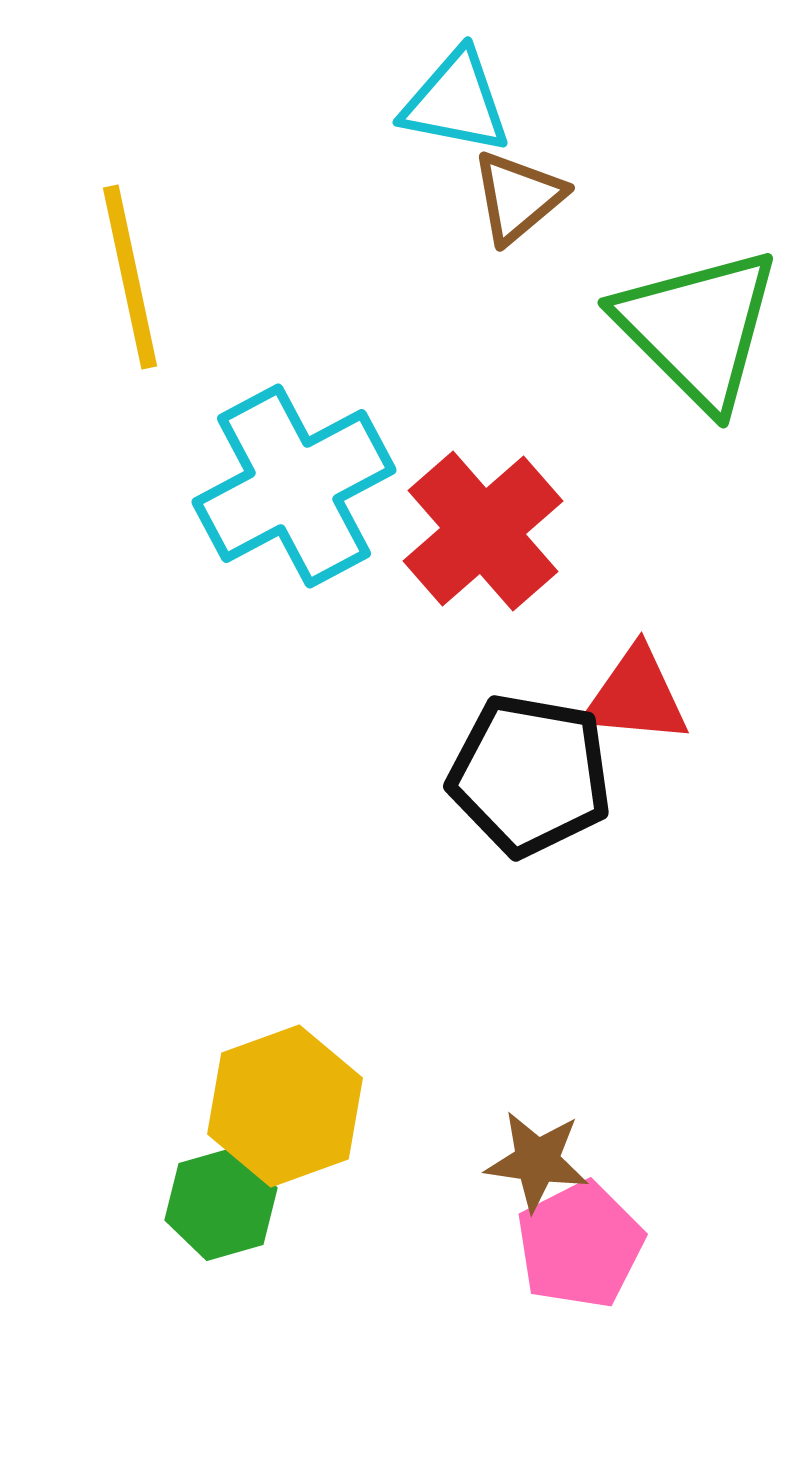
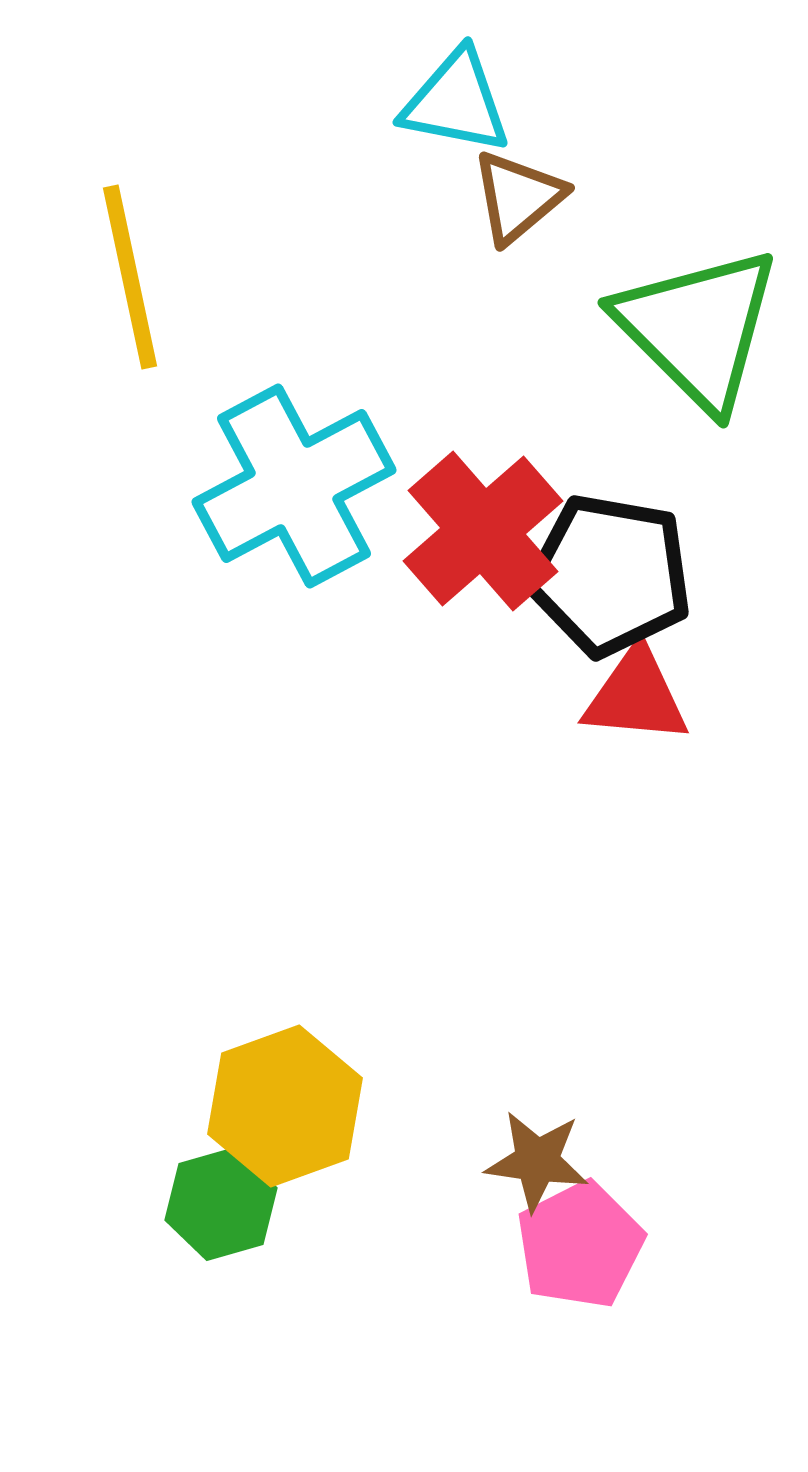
black pentagon: moved 80 px right, 200 px up
